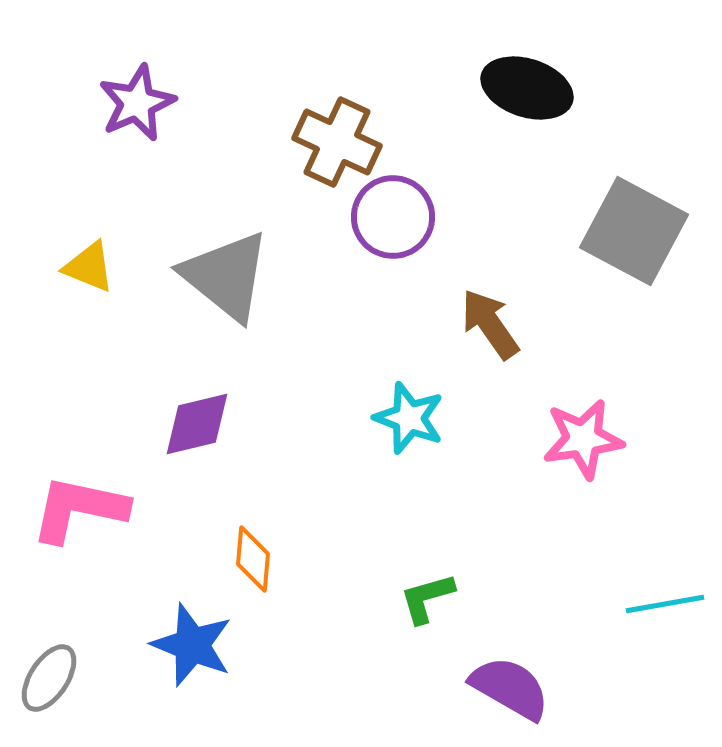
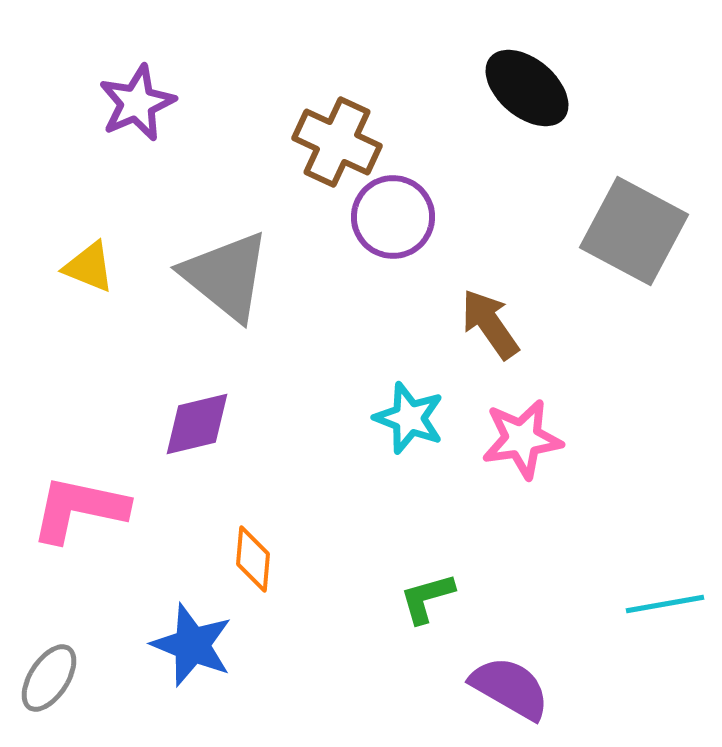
black ellipse: rotated 22 degrees clockwise
pink star: moved 61 px left
